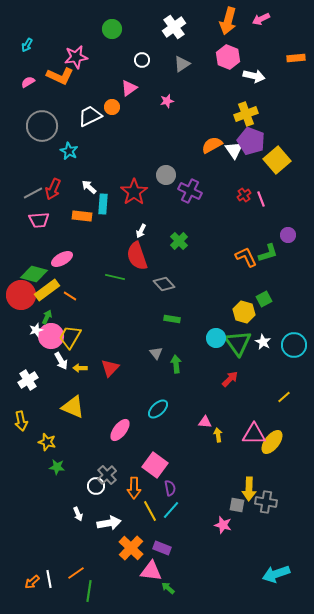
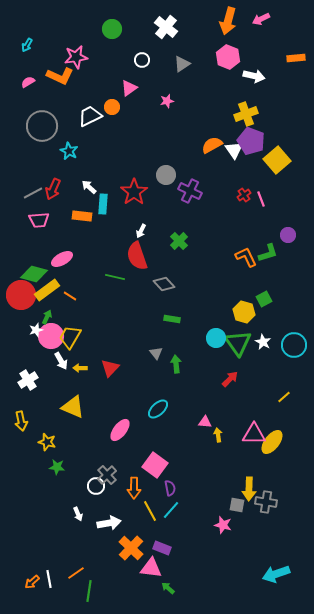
white cross at (174, 27): moved 8 px left; rotated 15 degrees counterclockwise
pink triangle at (151, 571): moved 3 px up
